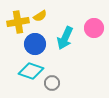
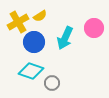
yellow cross: rotated 20 degrees counterclockwise
blue circle: moved 1 px left, 2 px up
